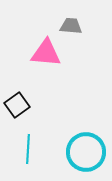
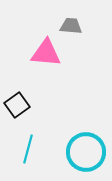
cyan line: rotated 12 degrees clockwise
